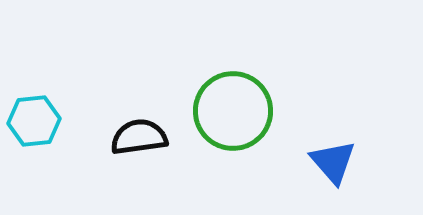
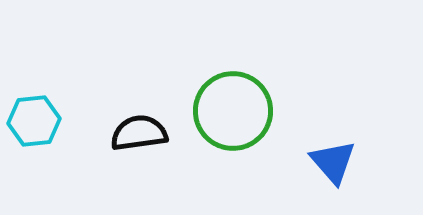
black semicircle: moved 4 px up
